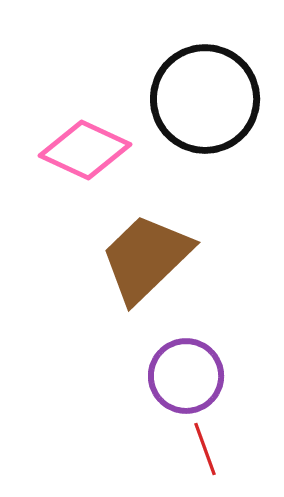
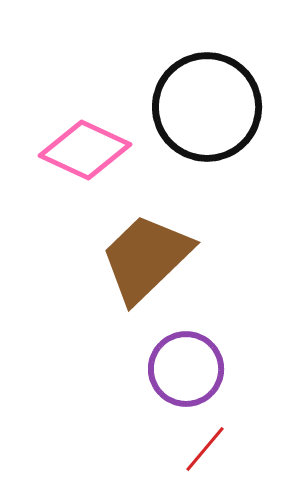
black circle: moved 2 px right, 8 px down
purple circle: moved 7 px up
red line: rotated 60 degrees clockwise
